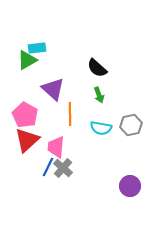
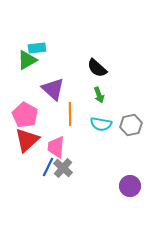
cyan semicircle: moved 4 px up
